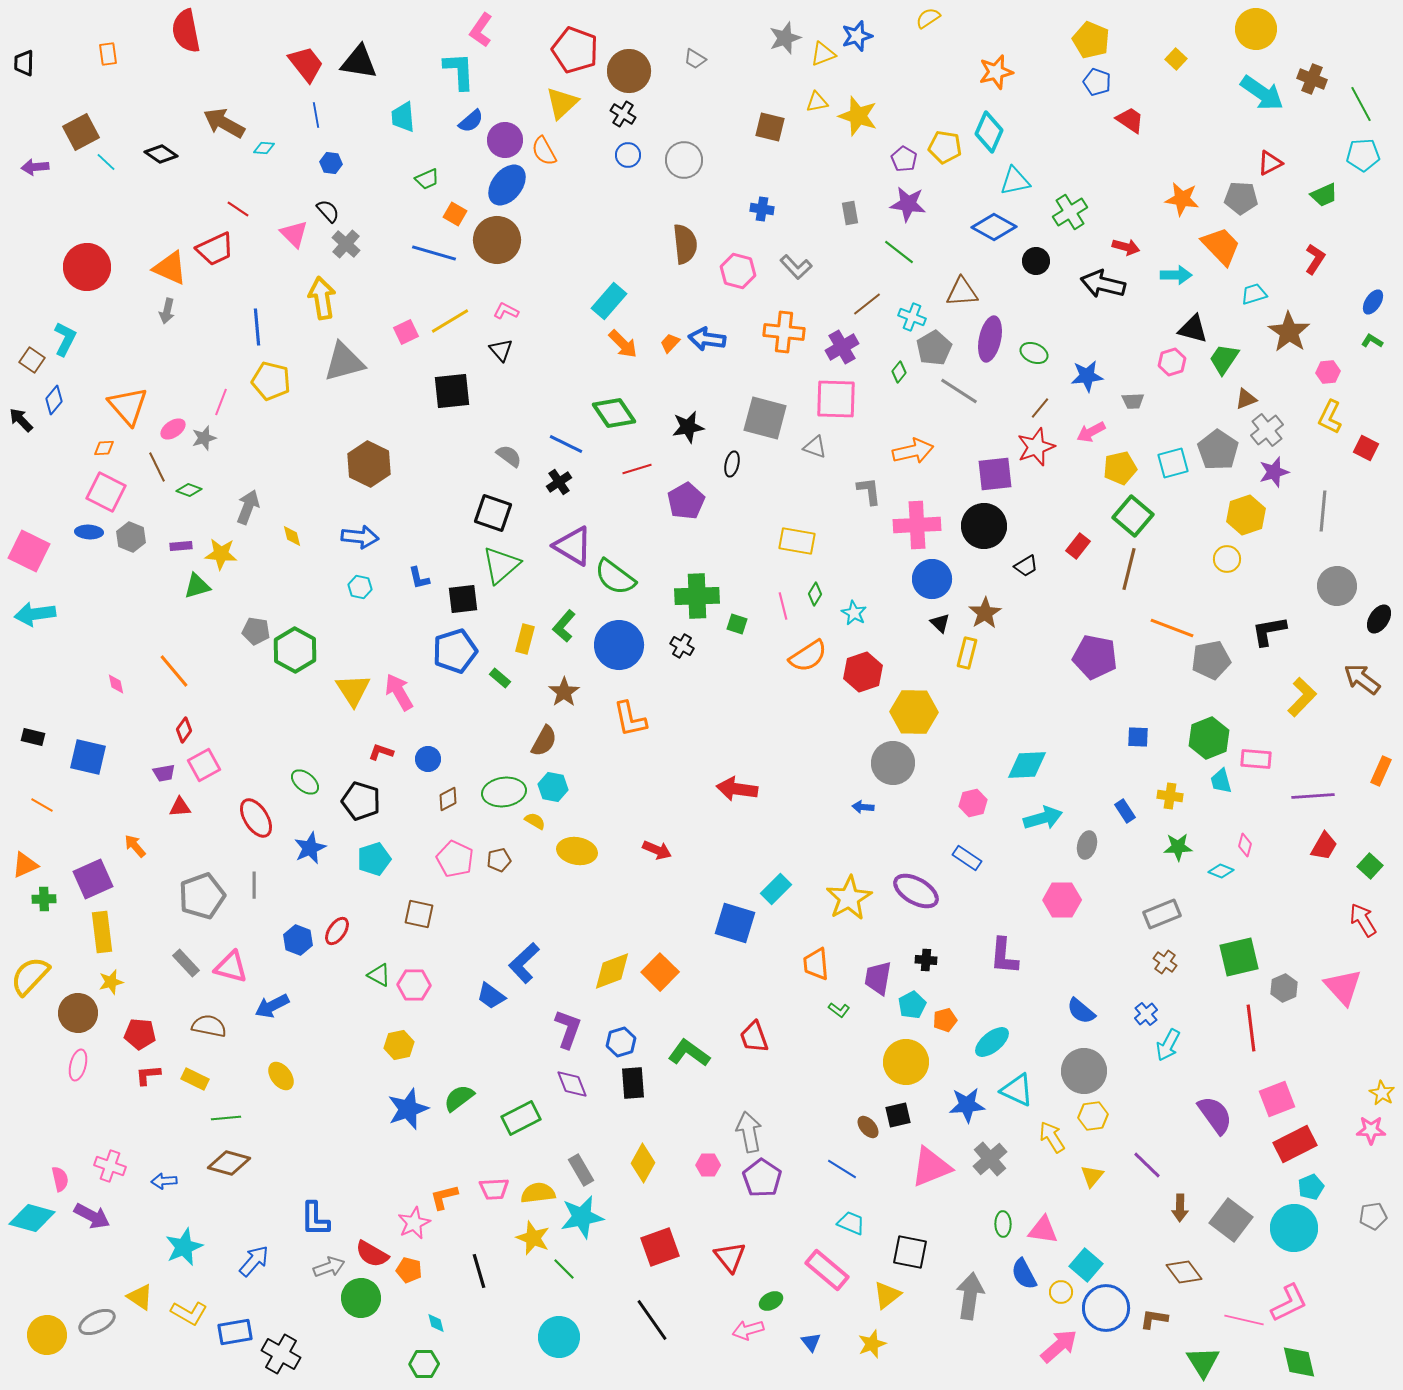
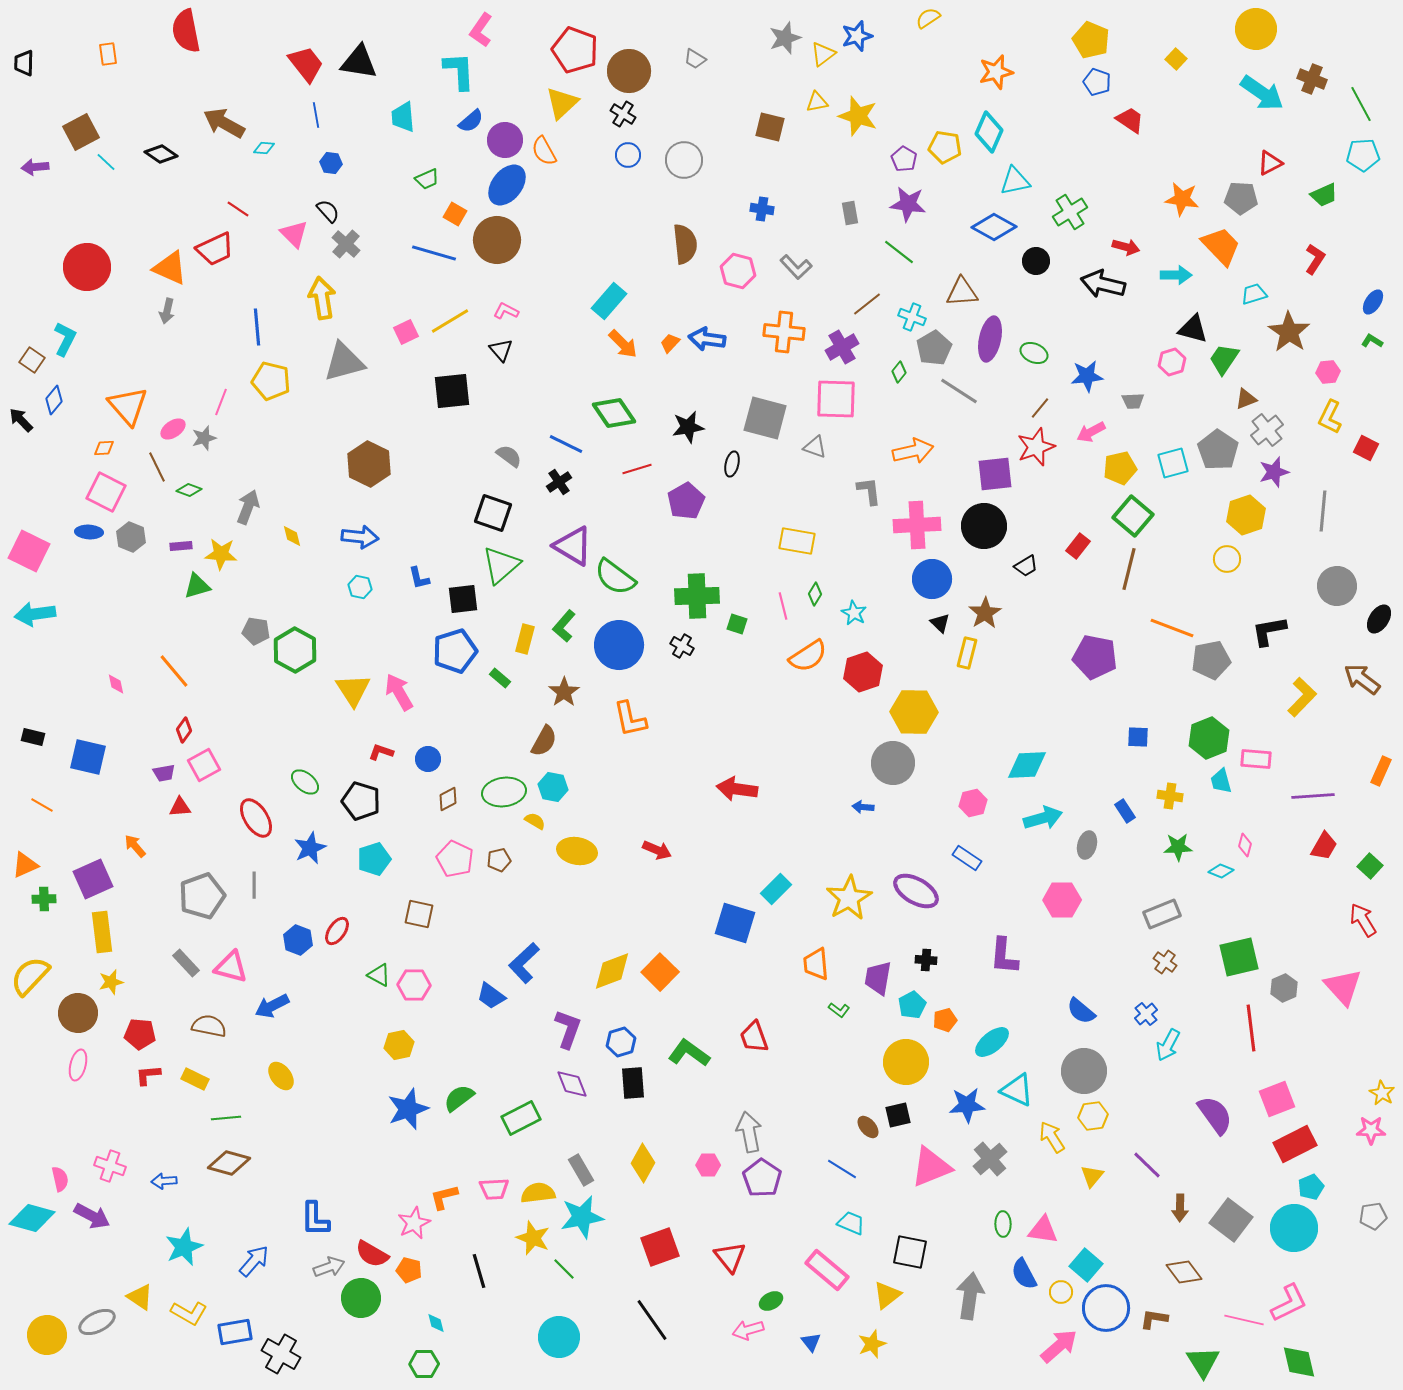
yellow triangle at (823, 54): rotated 16 degrees counterclockwise
